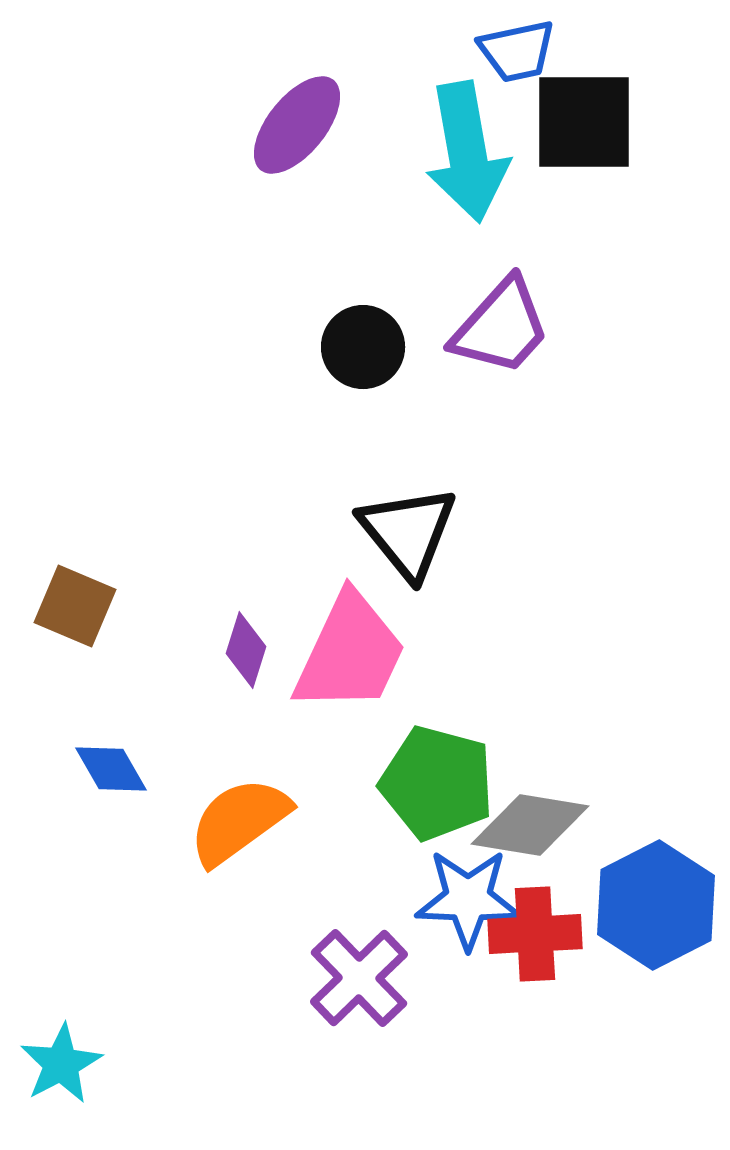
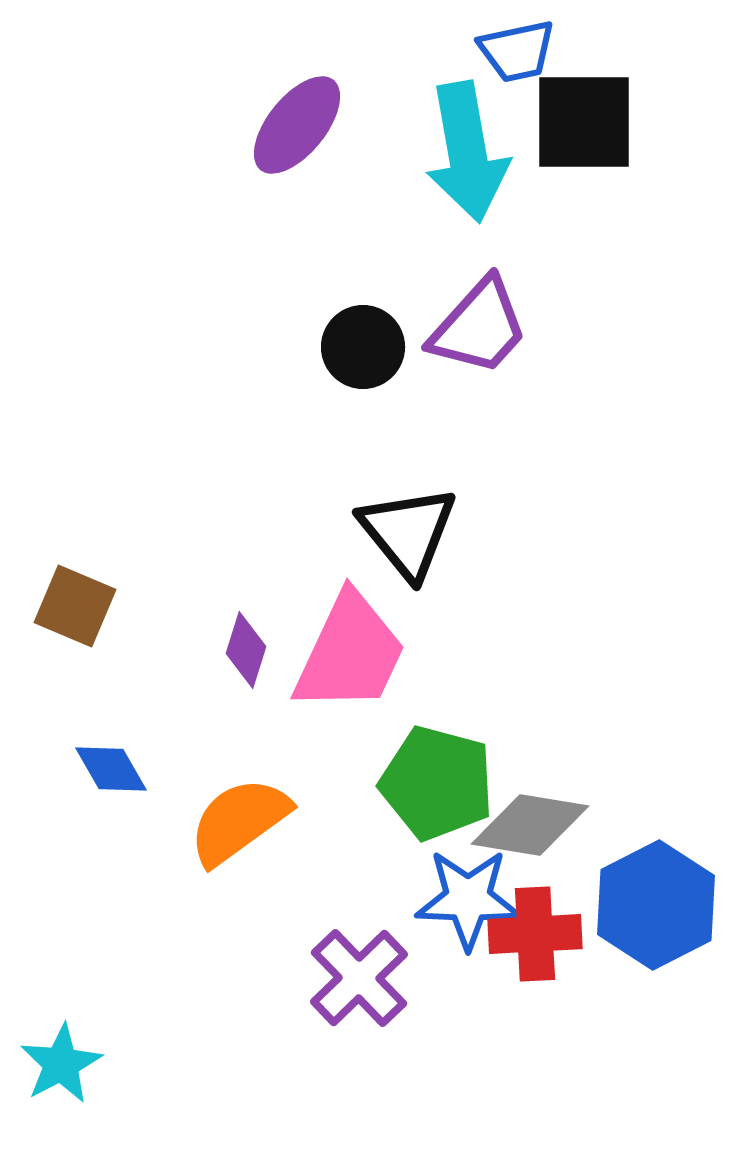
purple trapezoid: moved 22 px left
